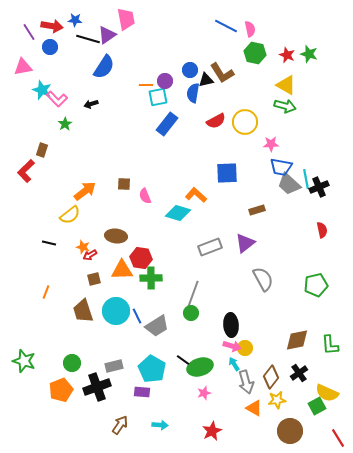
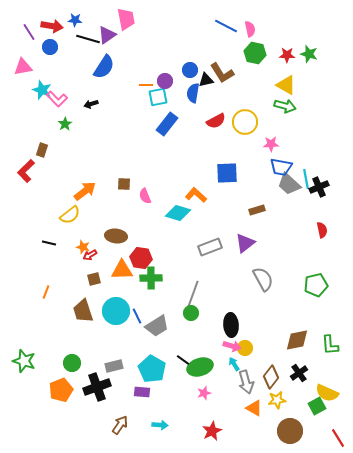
red star at (287, 55): rotated 21 degrees counterclockwise
